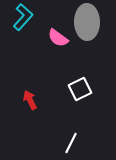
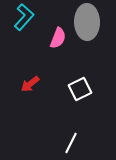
cyan L-shape: moved 1 px right
pink semicircle: rotated 105 degrees counterclockwise
red arrow: moved 16 px up; rotated 102 degrees counterclockwise
